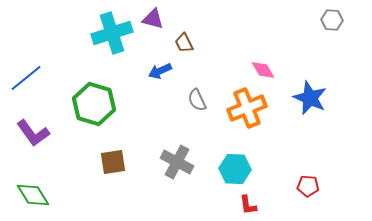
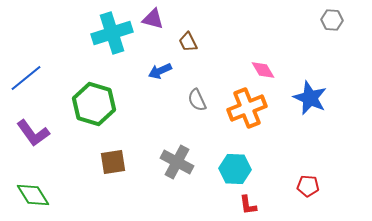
brown trapezoid: moved 4 px right, 1 px up
